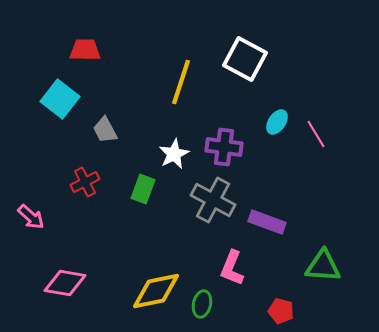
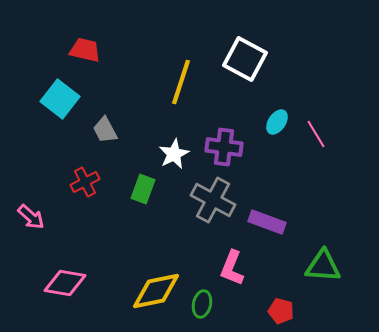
red trapezoid: rotated 12 degrees clockwise
